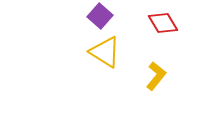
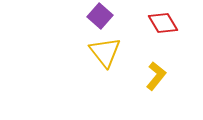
yellow triangle: rotated 20 degrees clockwise
